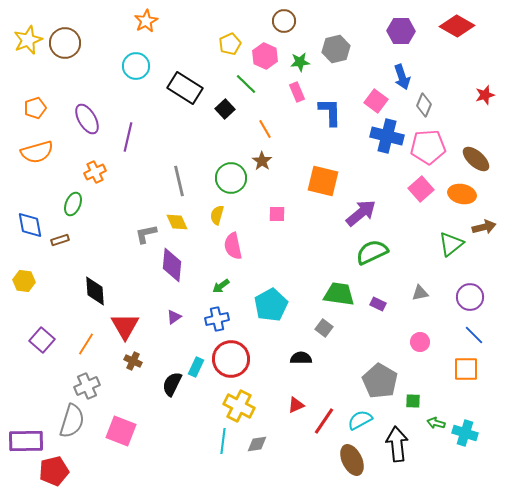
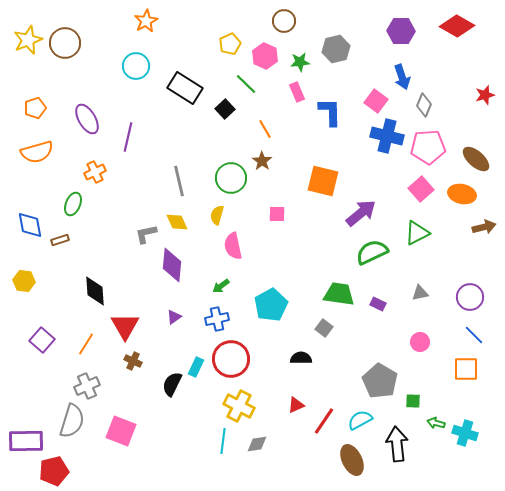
green triangle at (451, 244): moved 34 px left, 11 px up; rotated 12 degrees clockwise
